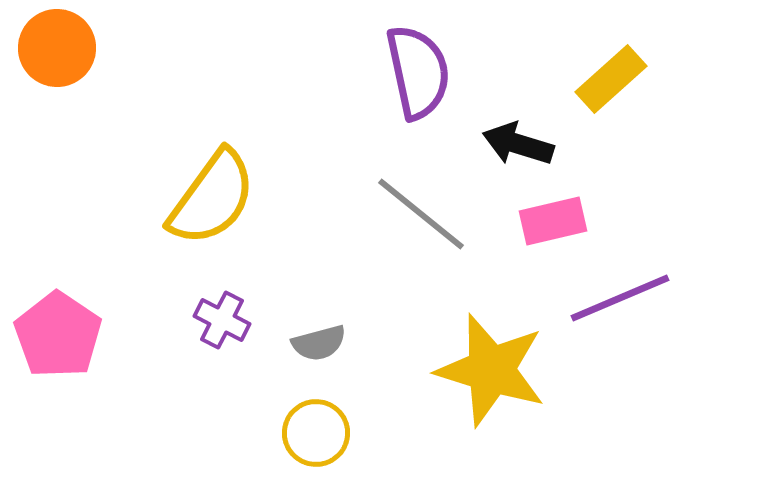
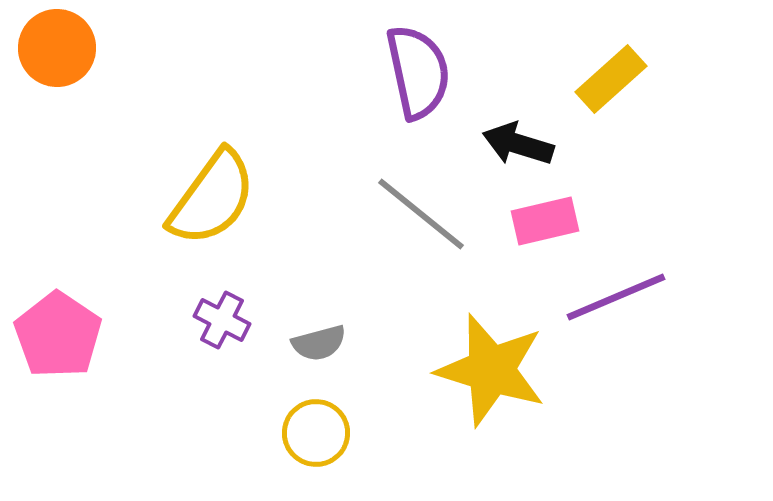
pink rectangle: moved 8 px left
purple line: moved 4 px left, 1 px up
